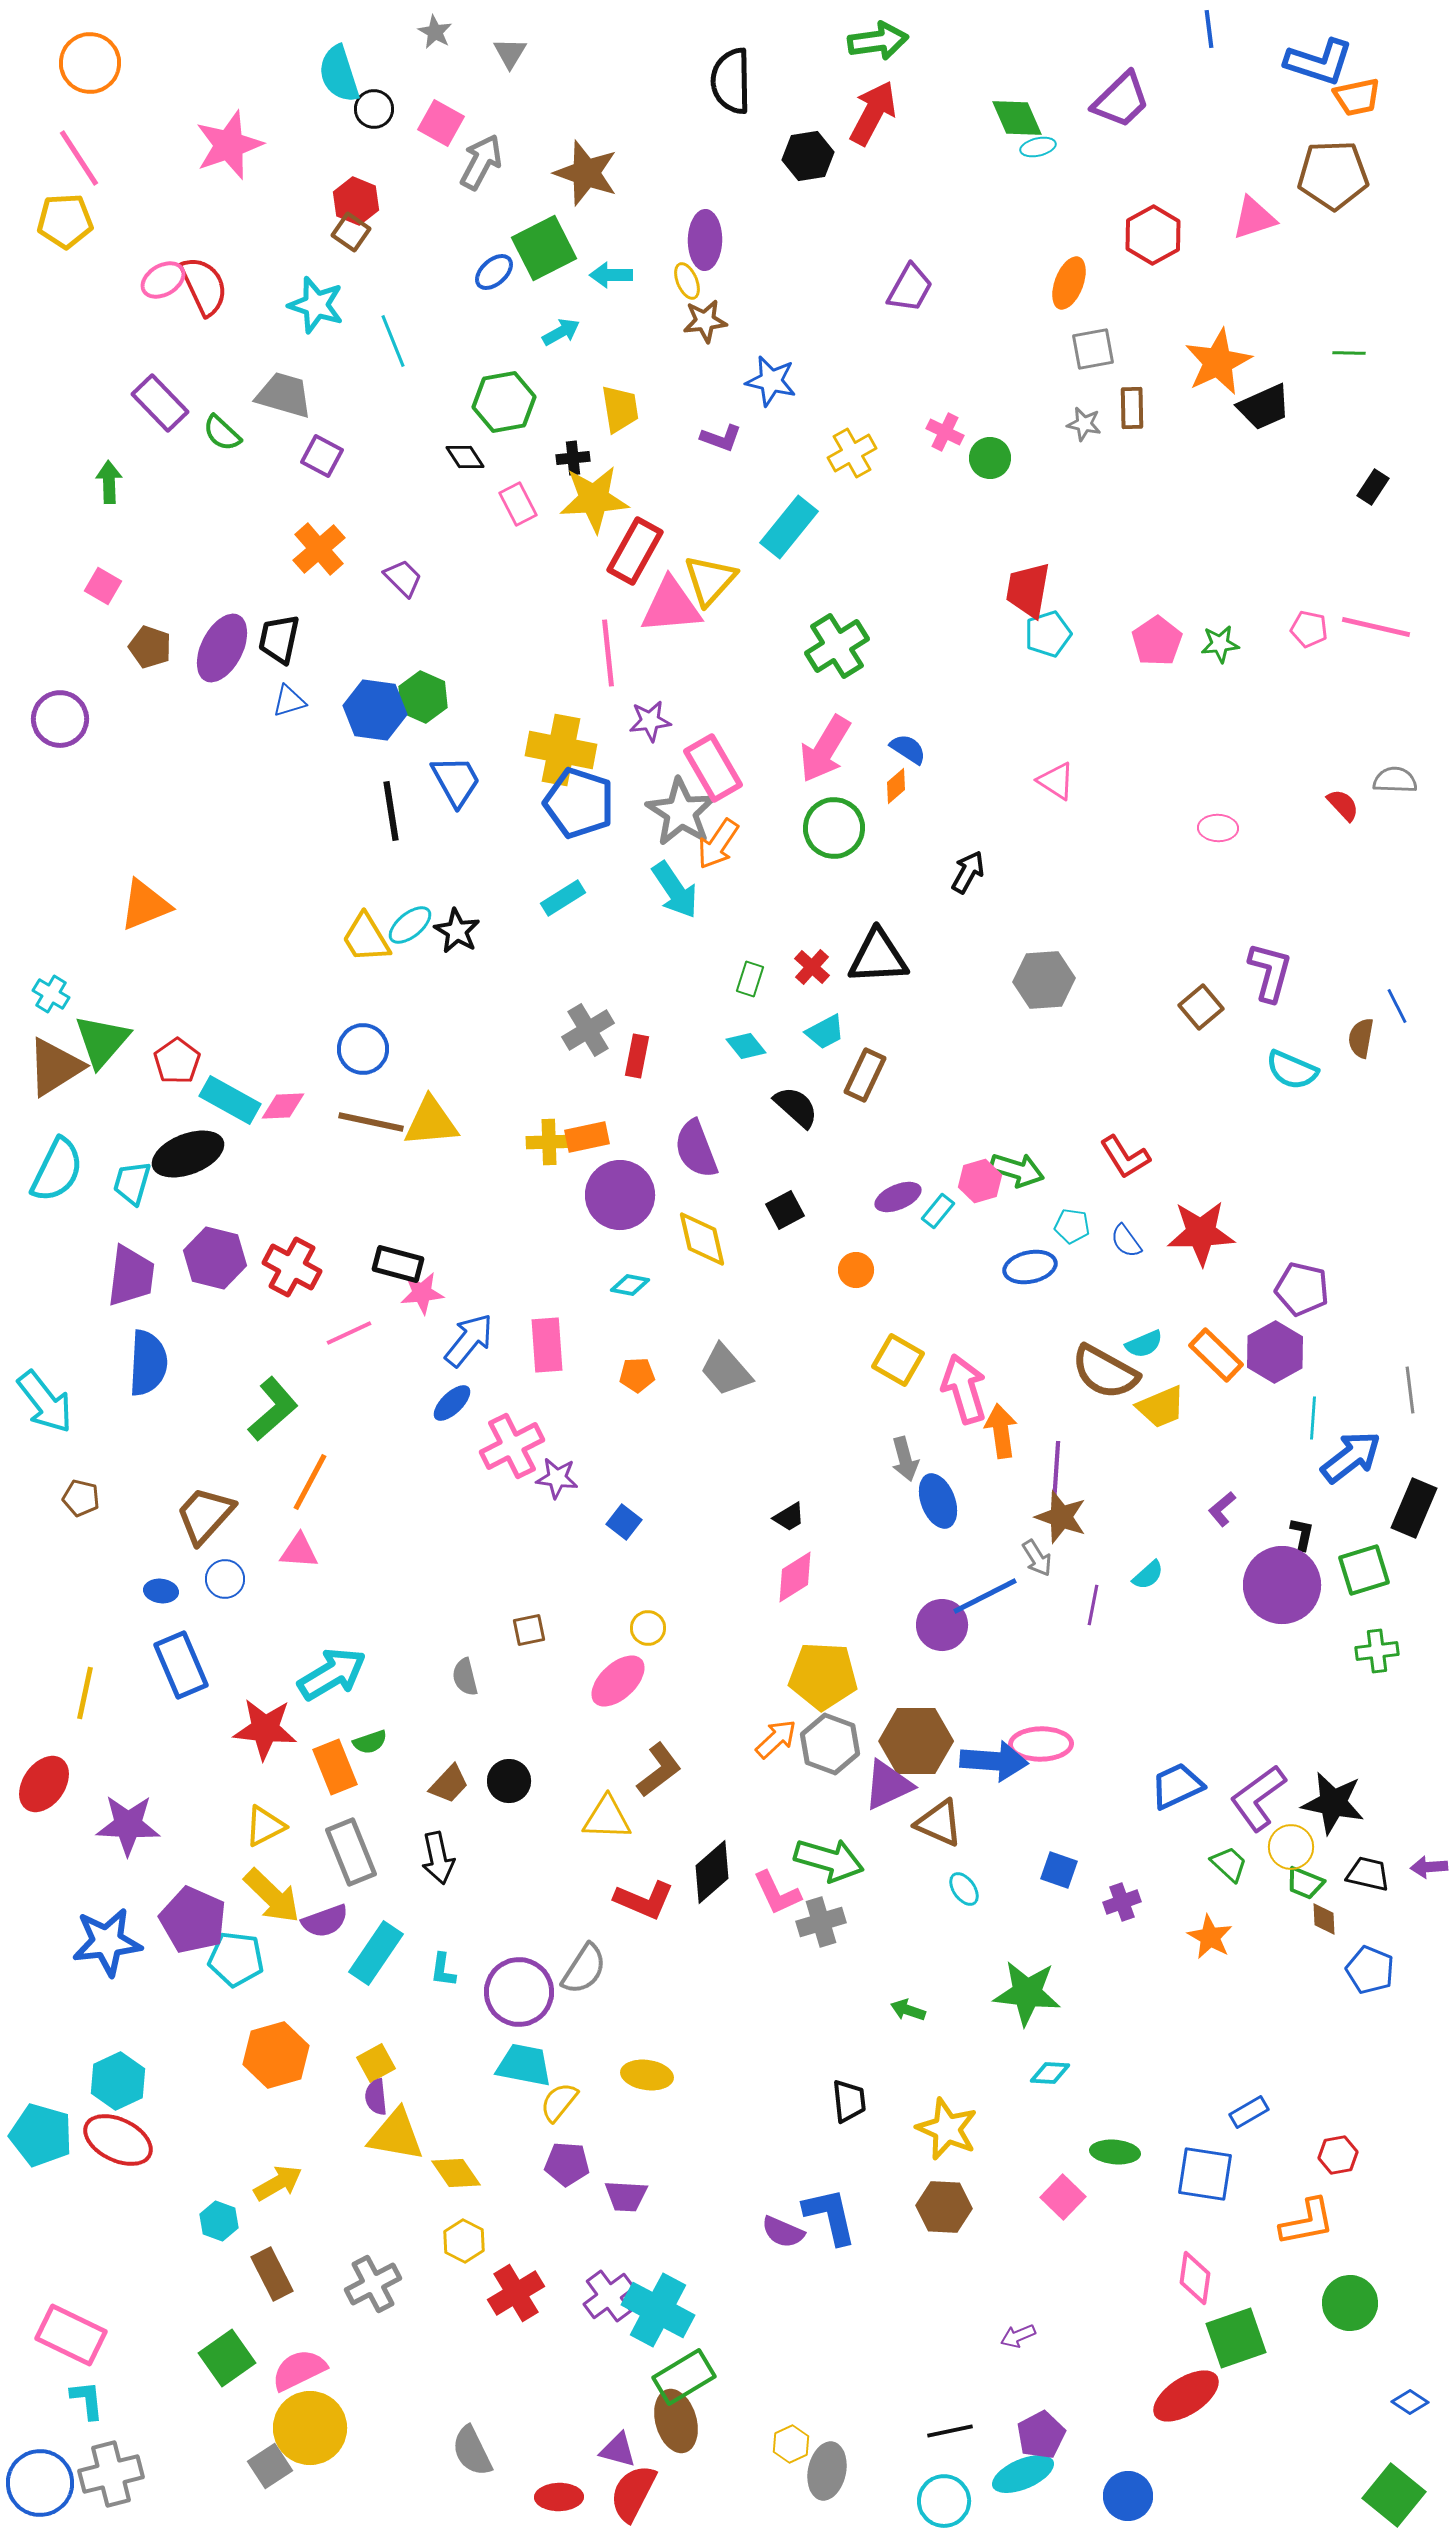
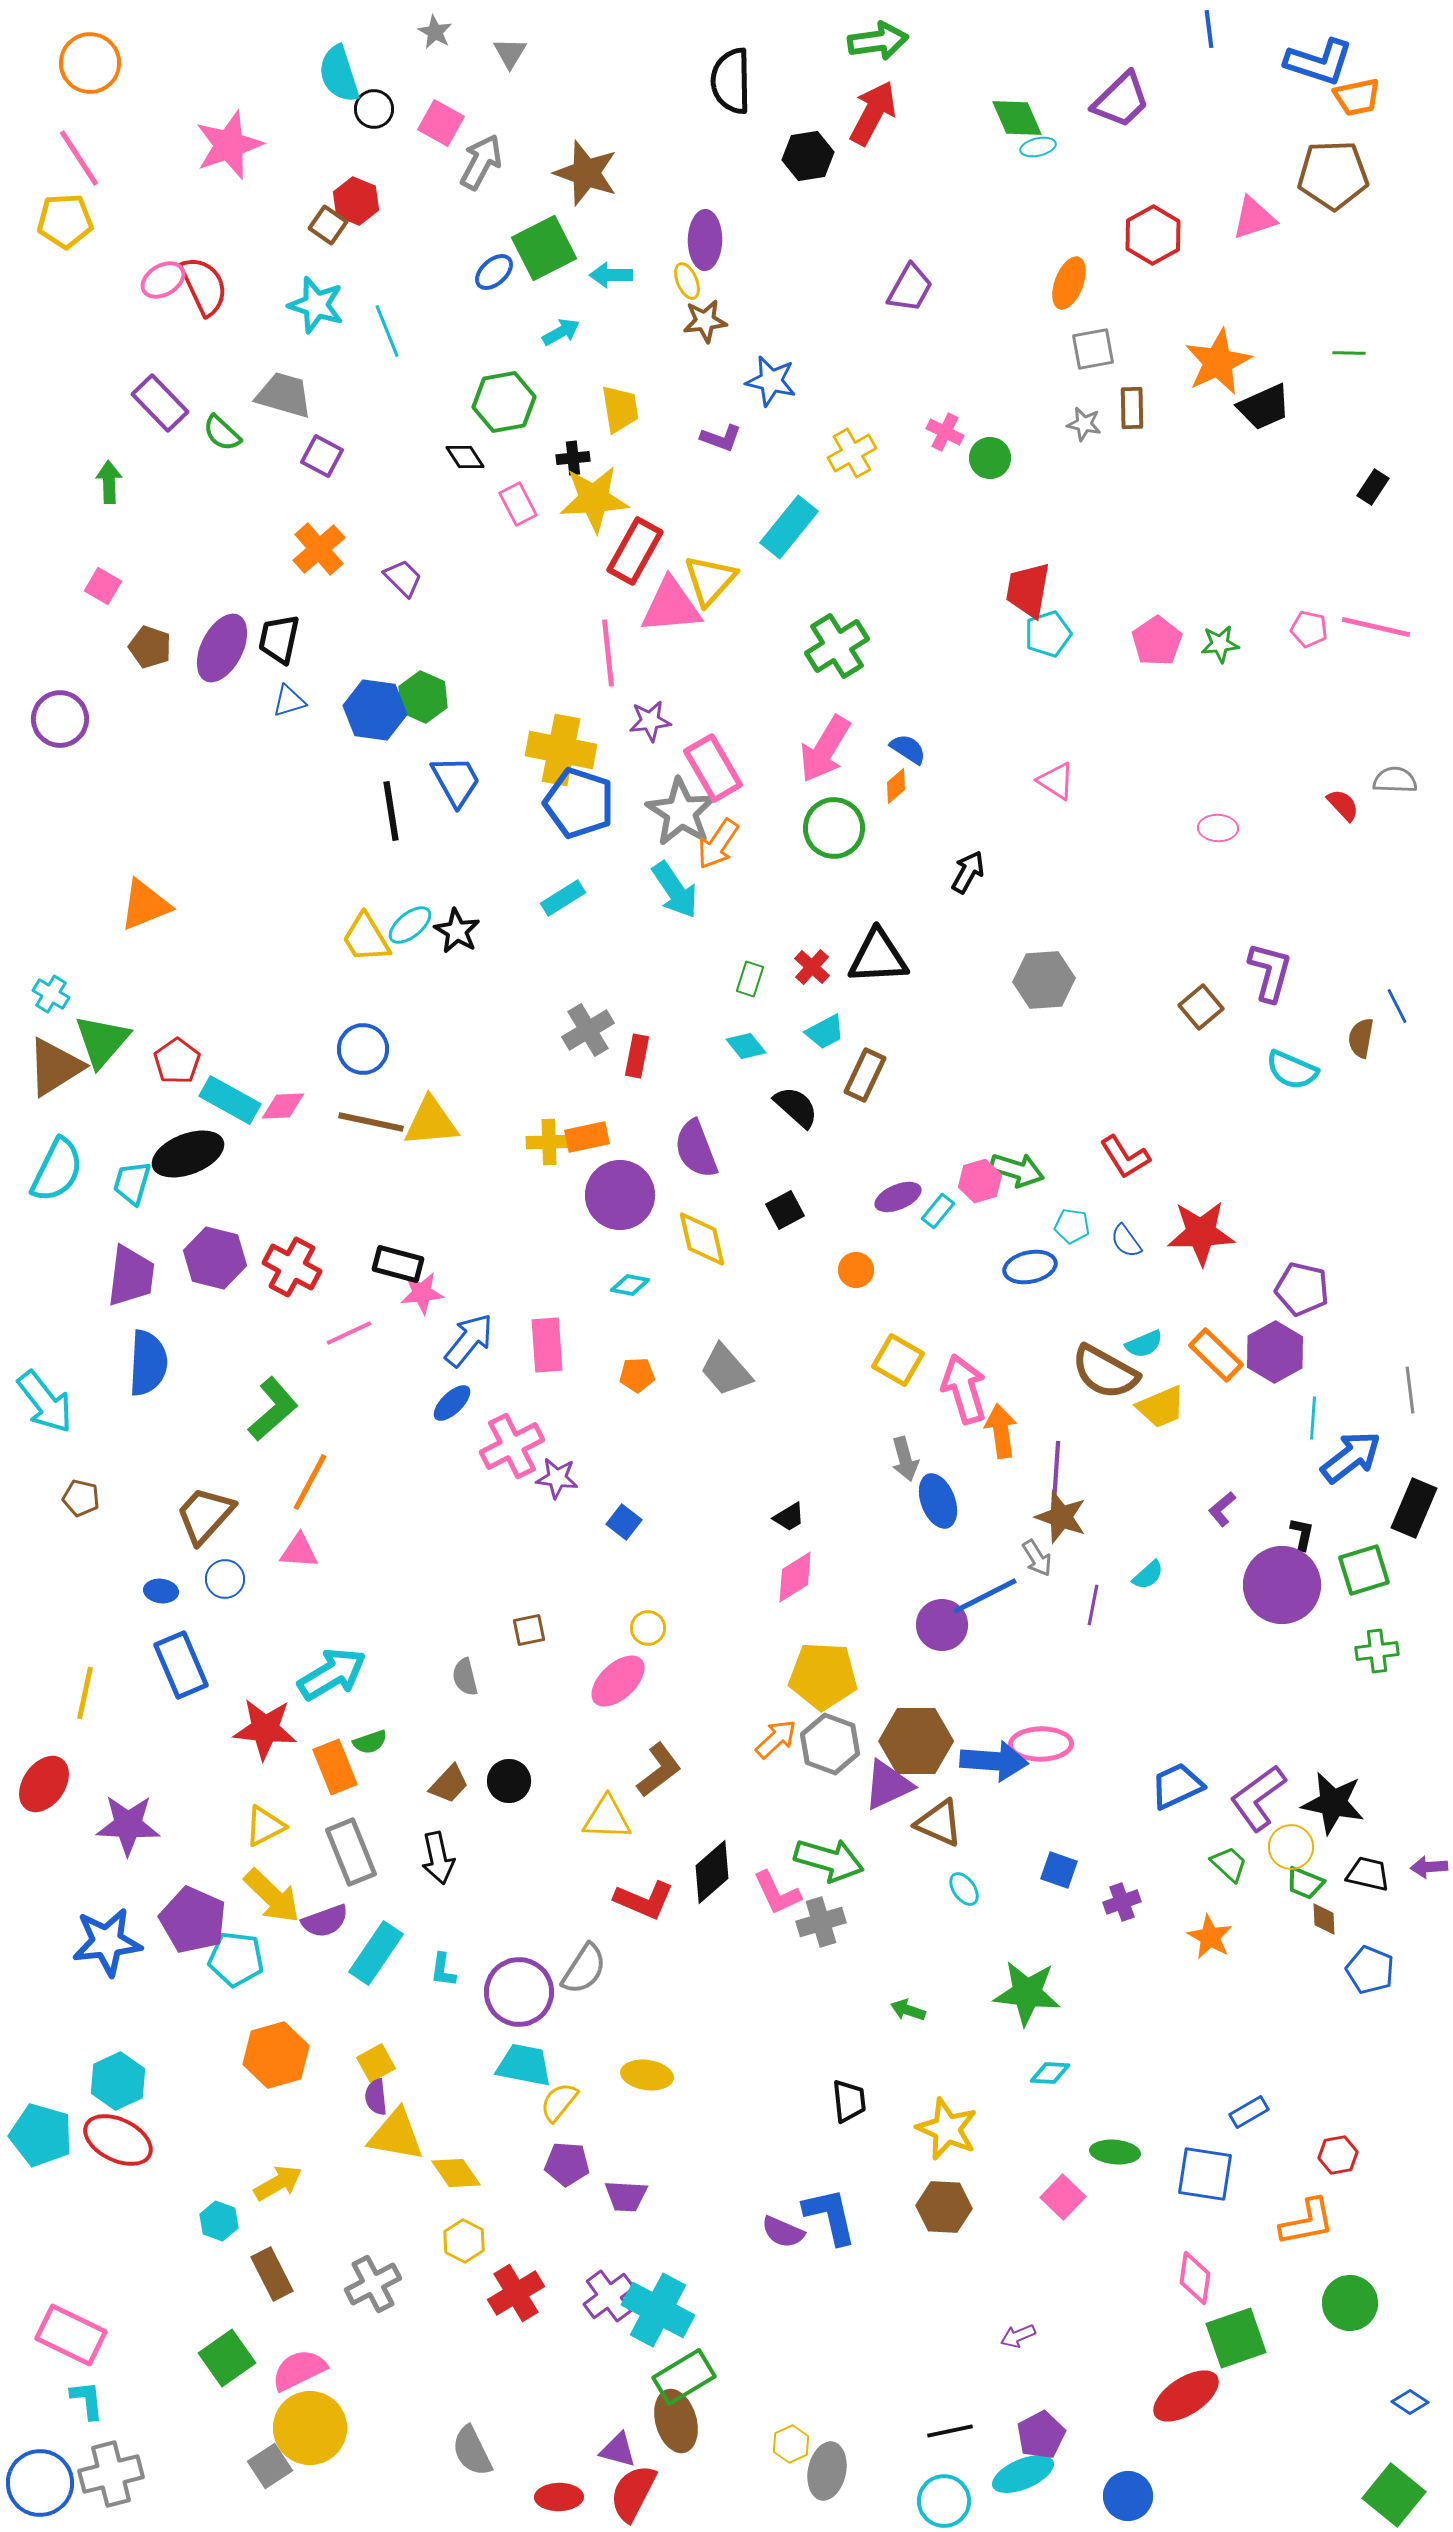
brown square at (351, 232): moved 23 px left, 7 px up
cyan line at (393, 341): moved 6 px left, 10 px up
